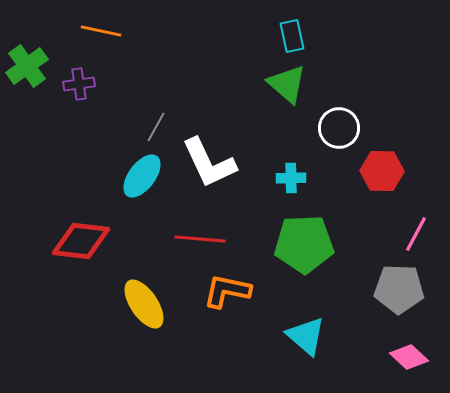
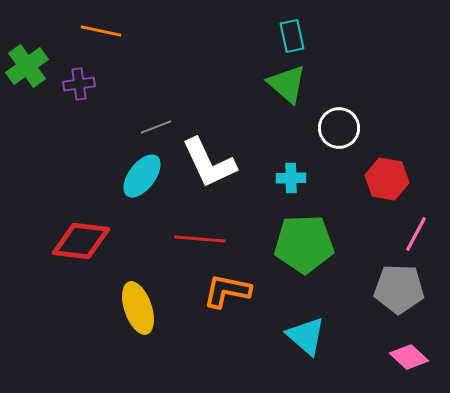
gray line: rotated 40 degrees clockwise
red hexagon: moved 5 px right, 8 px down; rotated 9 degrees clockwise
yellow ellipse: moved 6 px left, 4 px down; rotated 15 degrees clockwise
